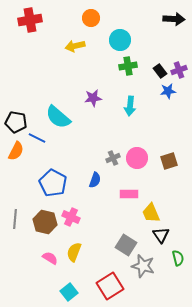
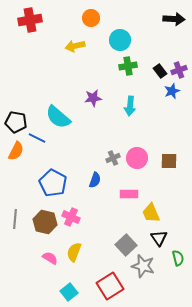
blue star: moved 4 px right; rotated 14 degrees counterclockwise
brown square: rotated 18 degrees clockwise
black triangle: moved 2 px left, 3 px down
gray square: rotated 15 degrees clockwise
